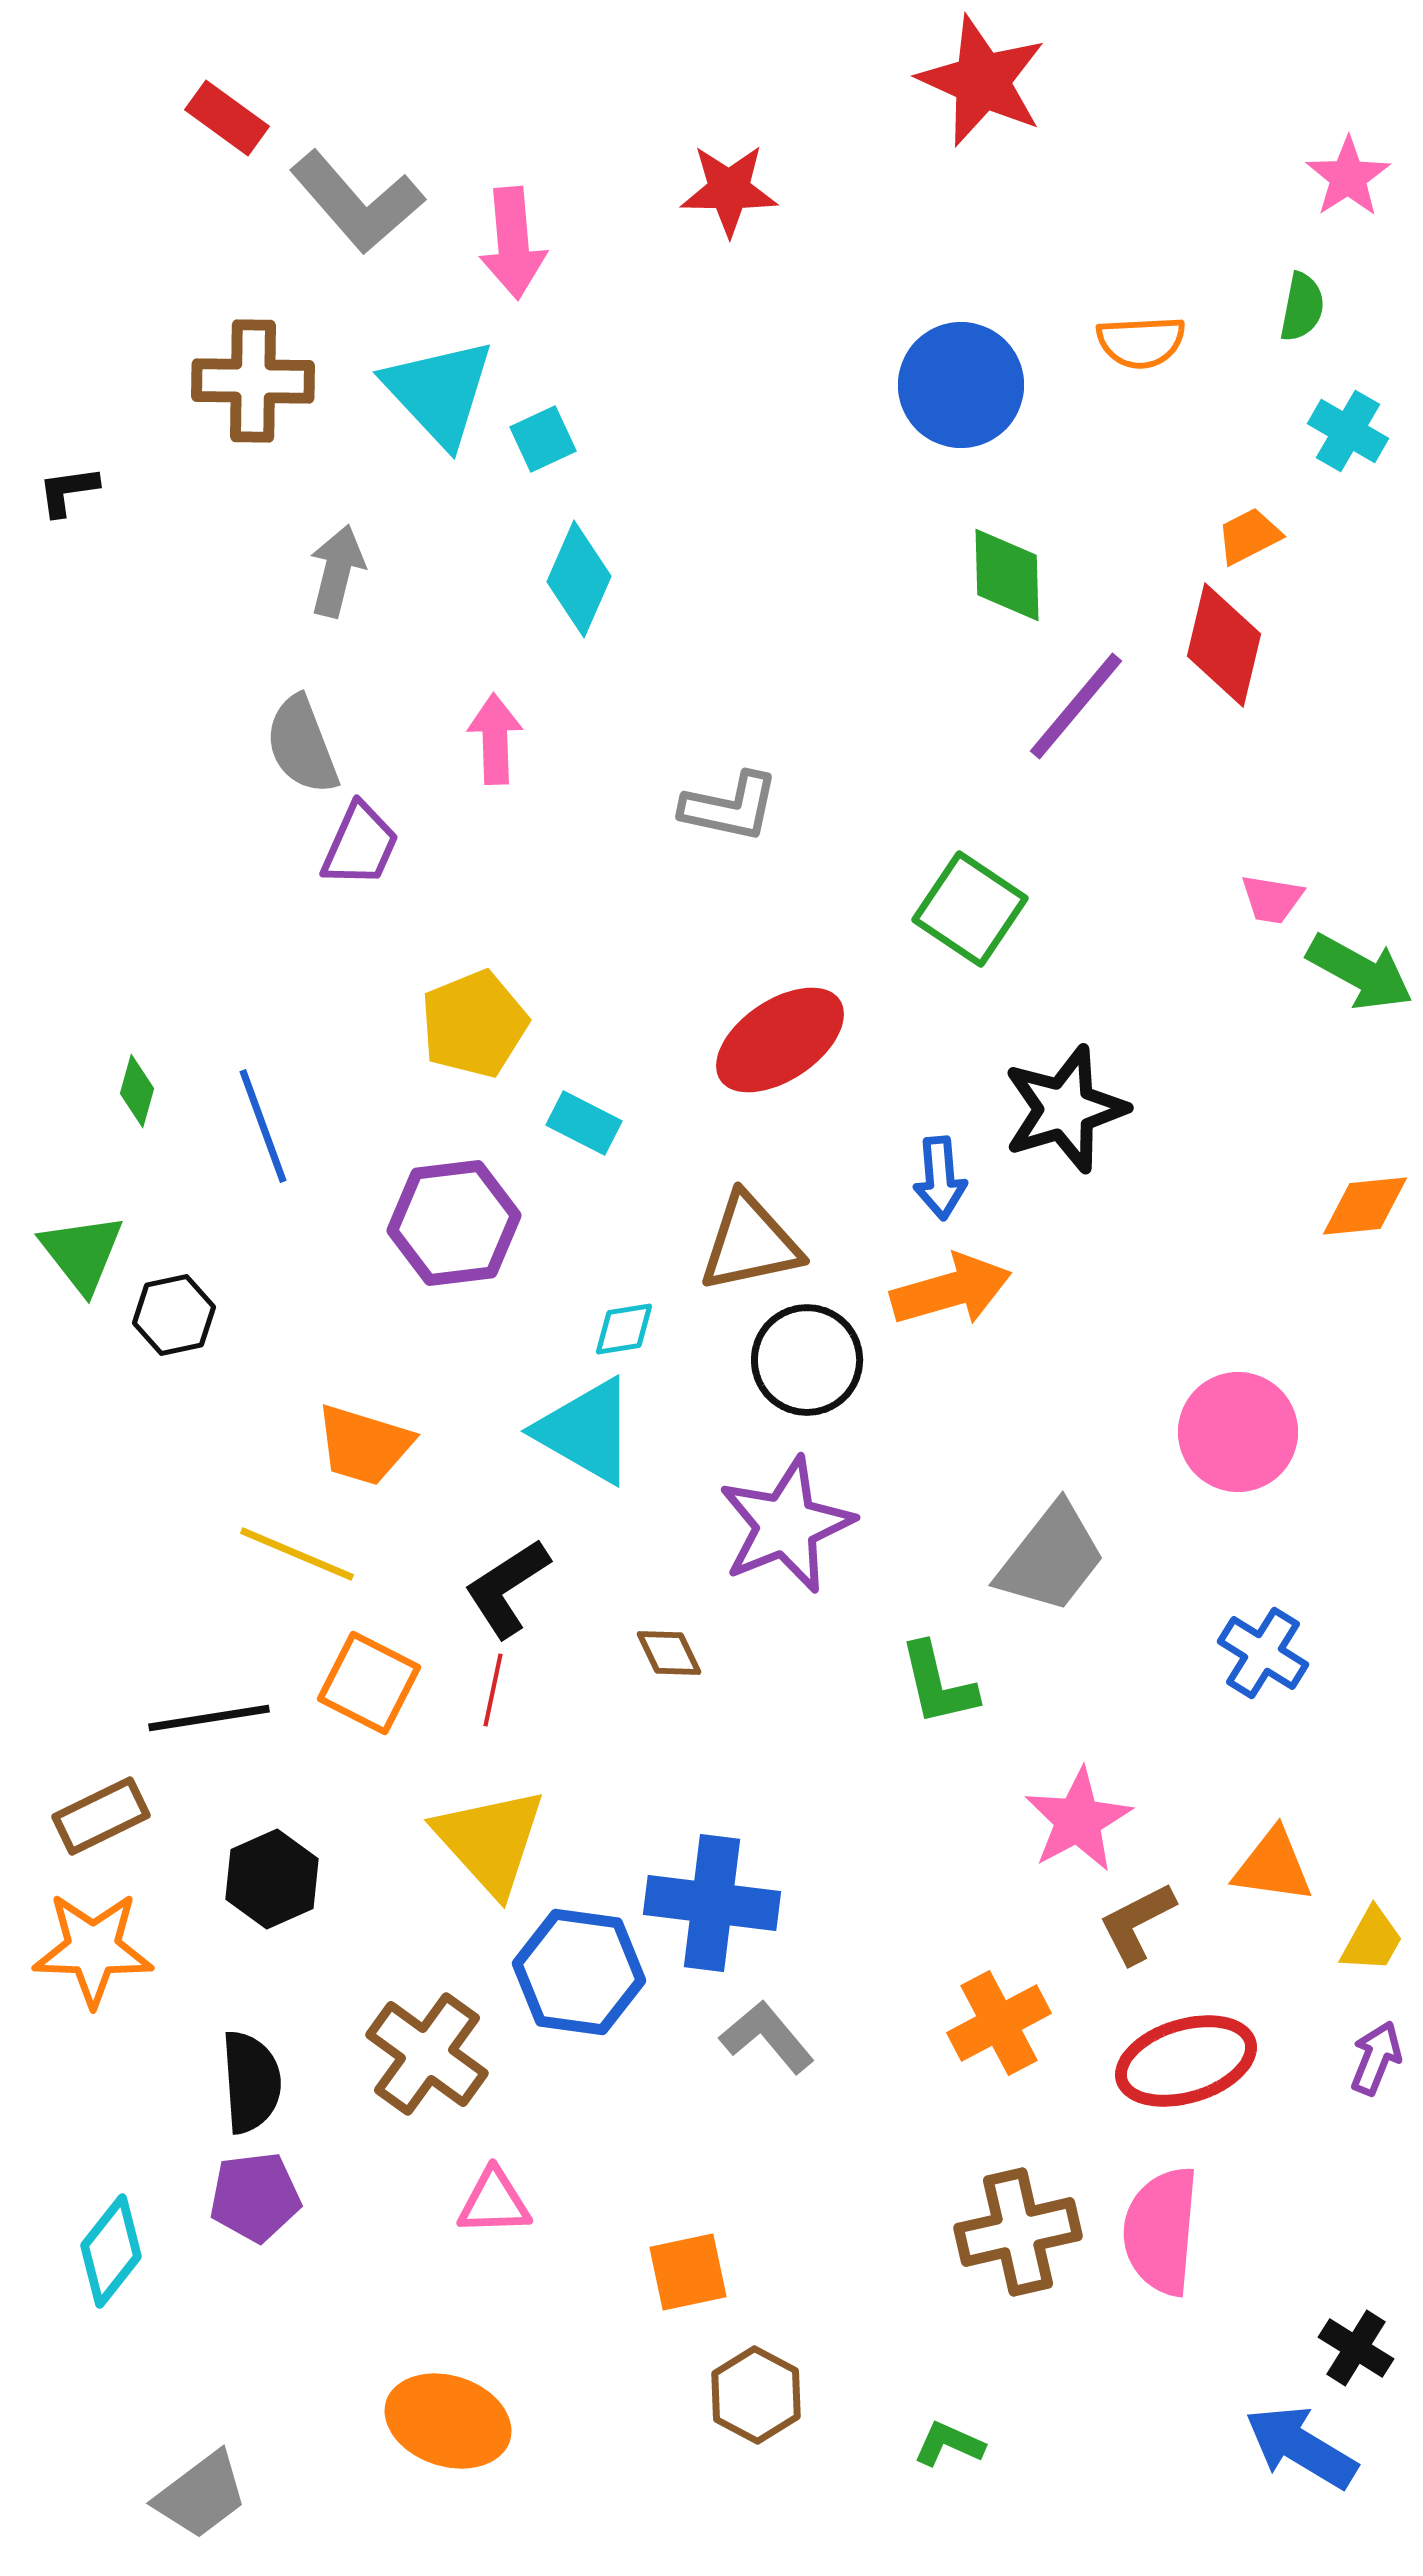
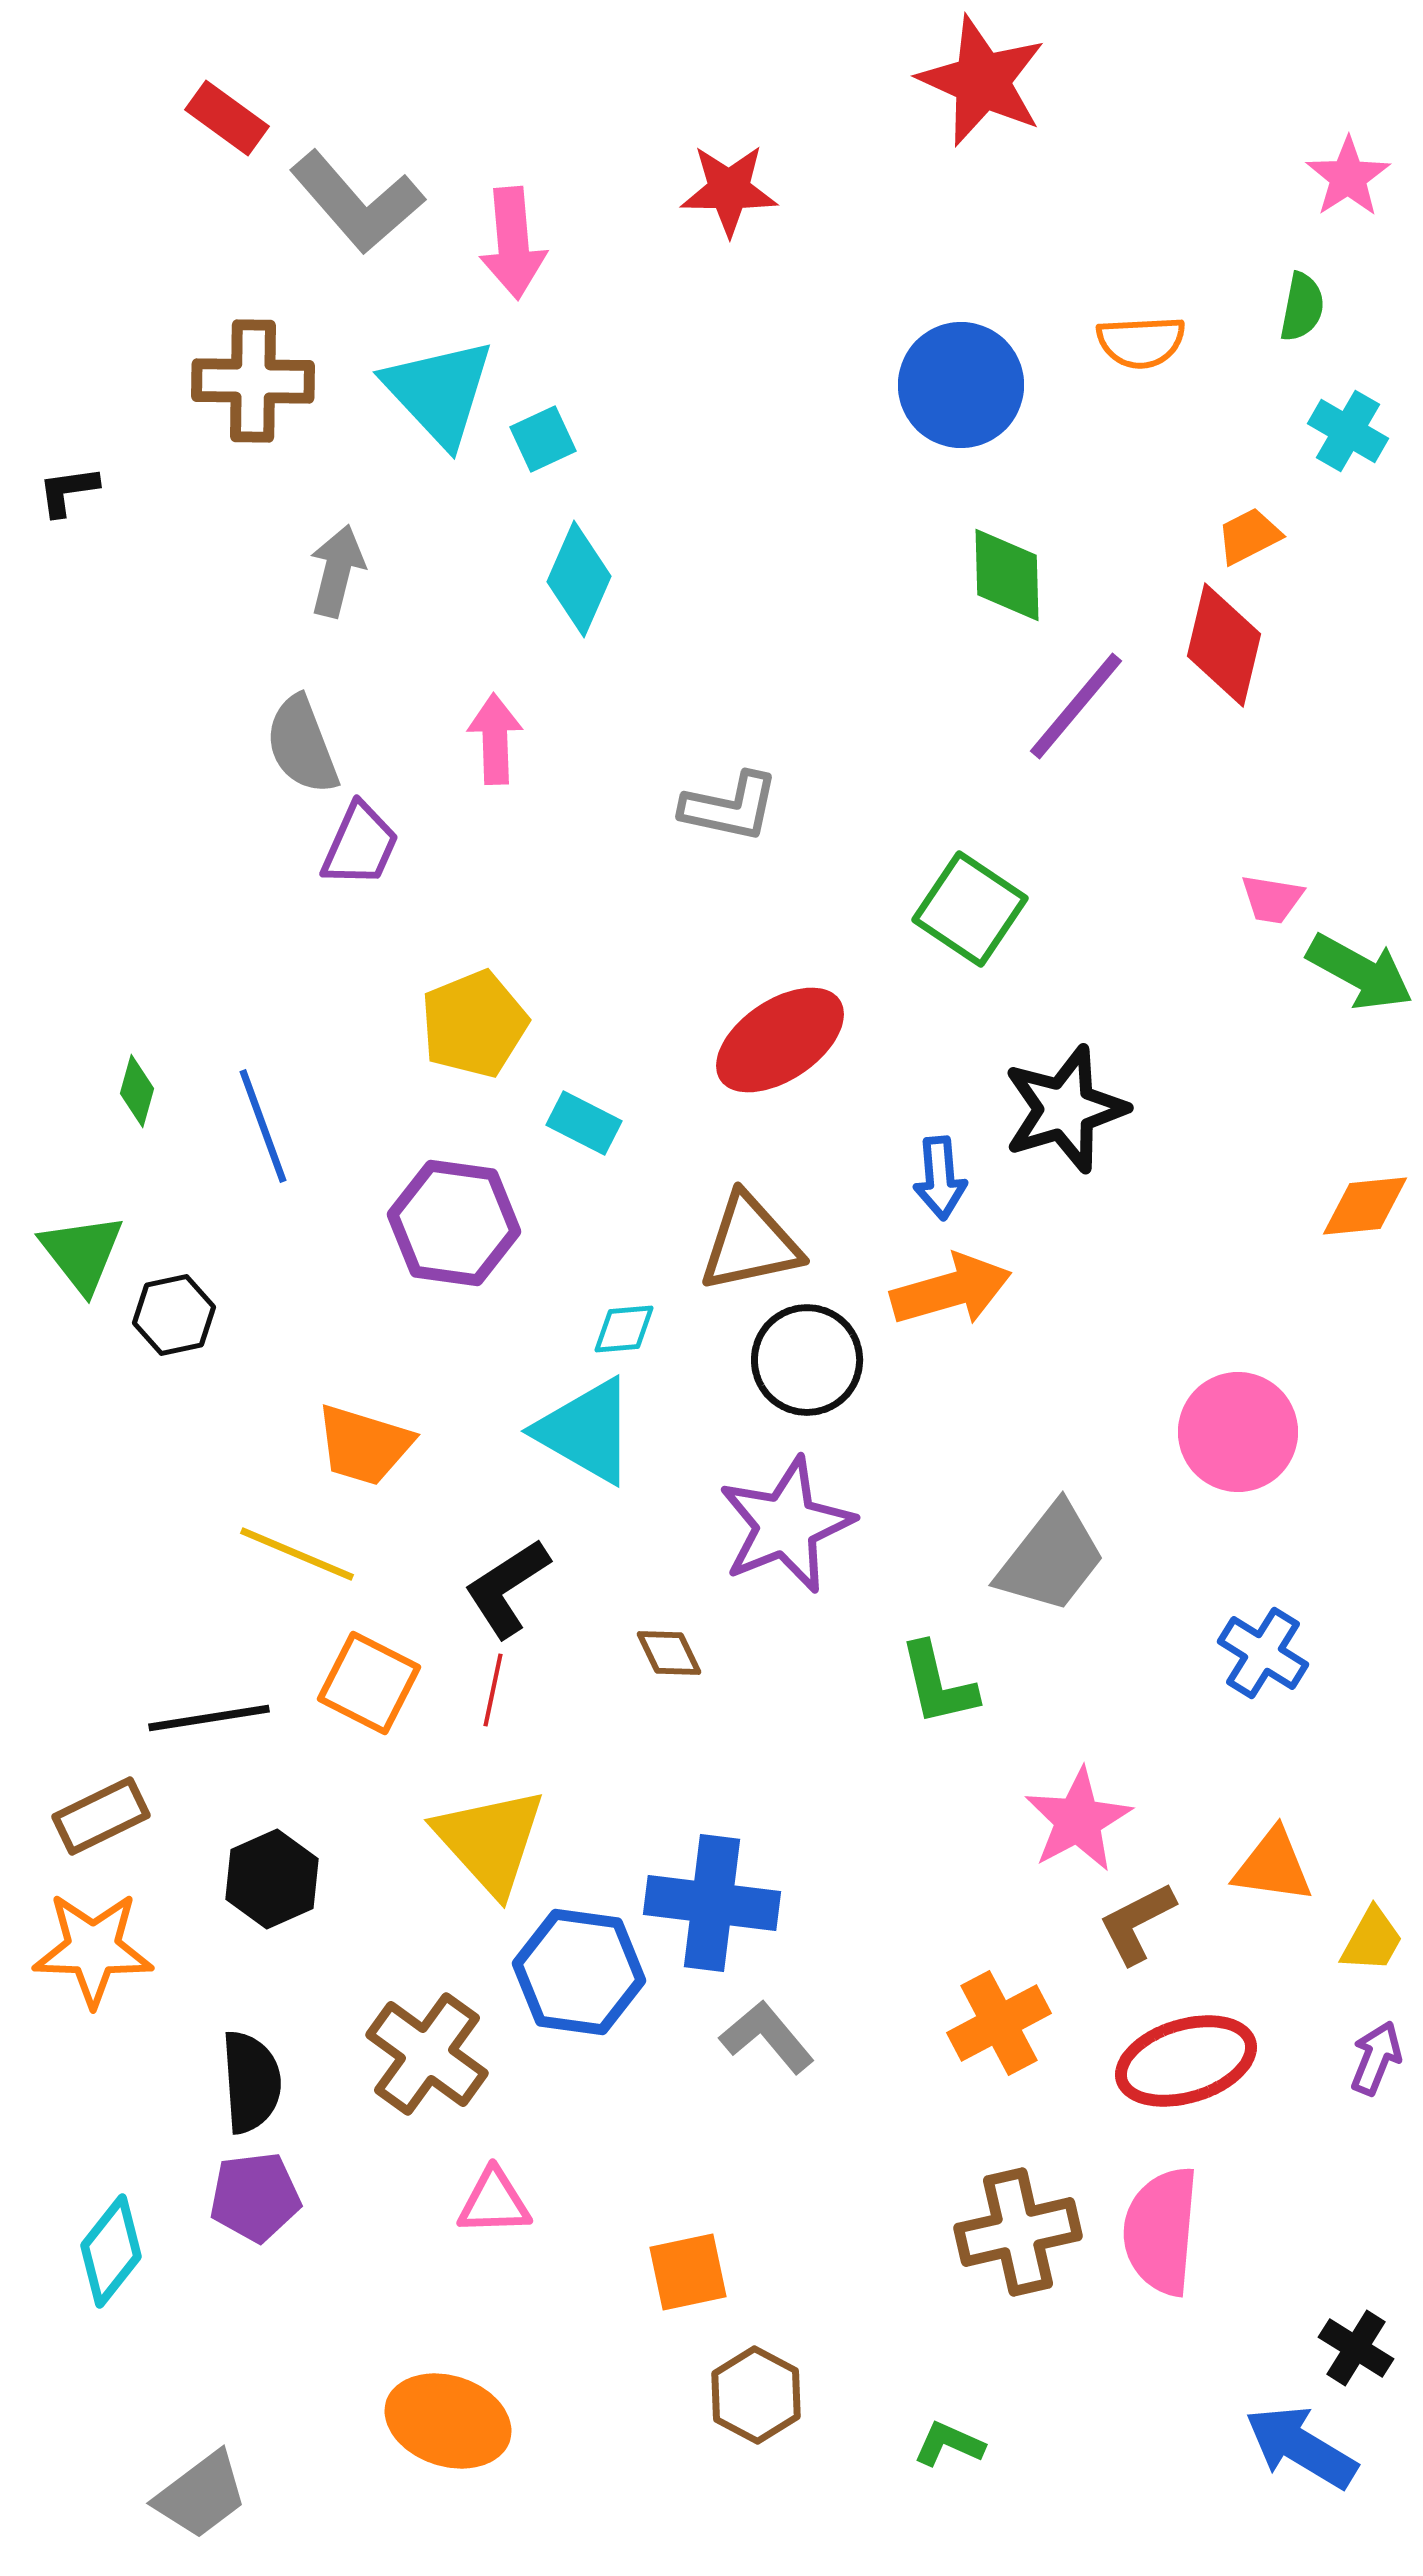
purple hexagon at (454, 1223): rotated 15 degrees clockwise
cyan diamond at (624, 1329): rotated 4 degrees clockwise
